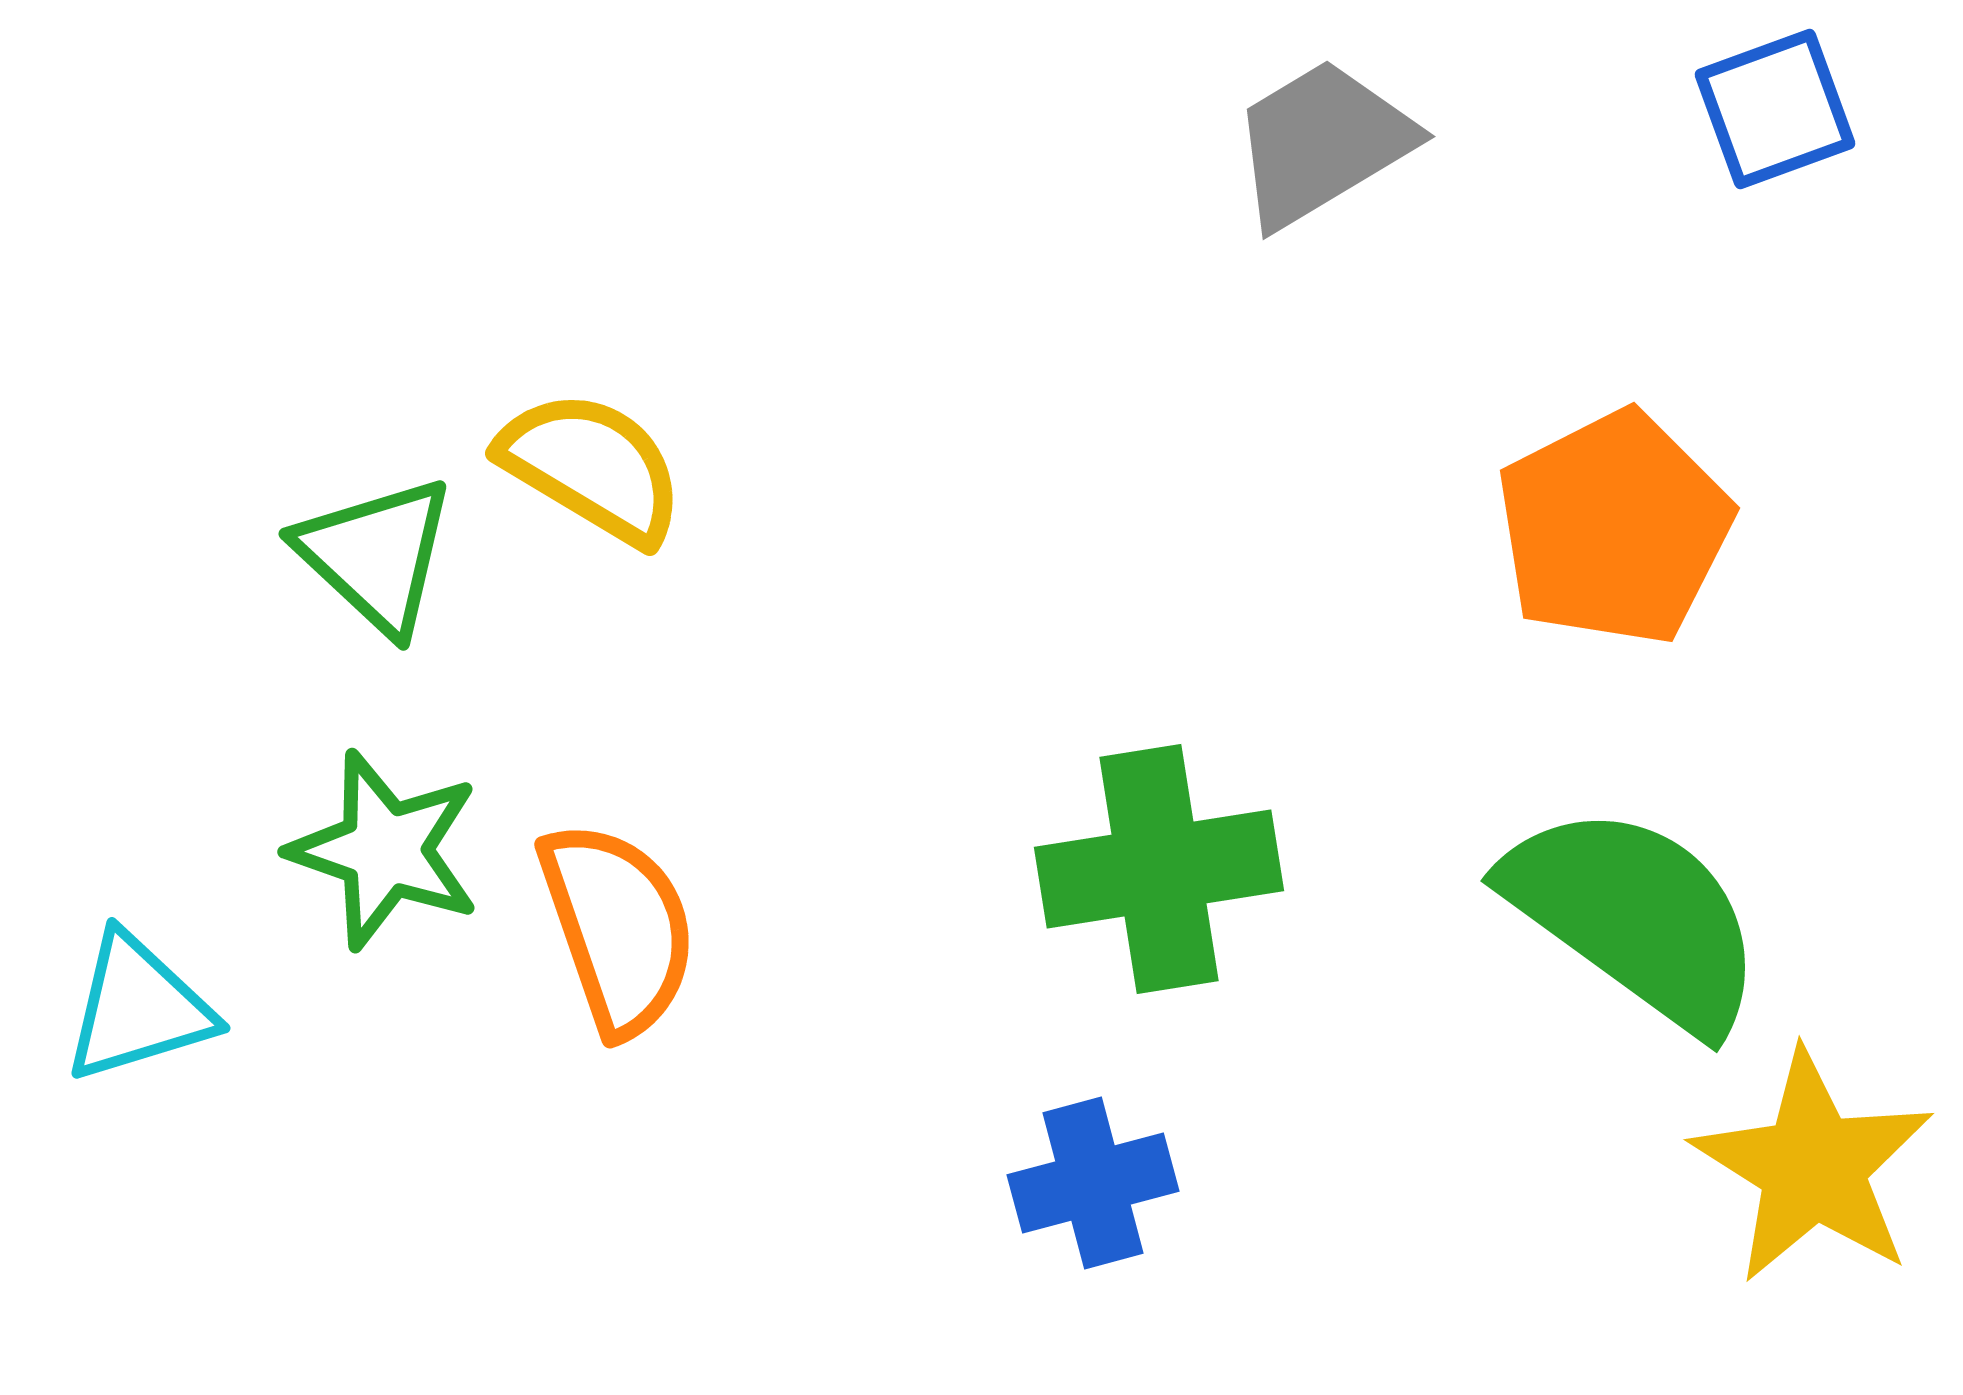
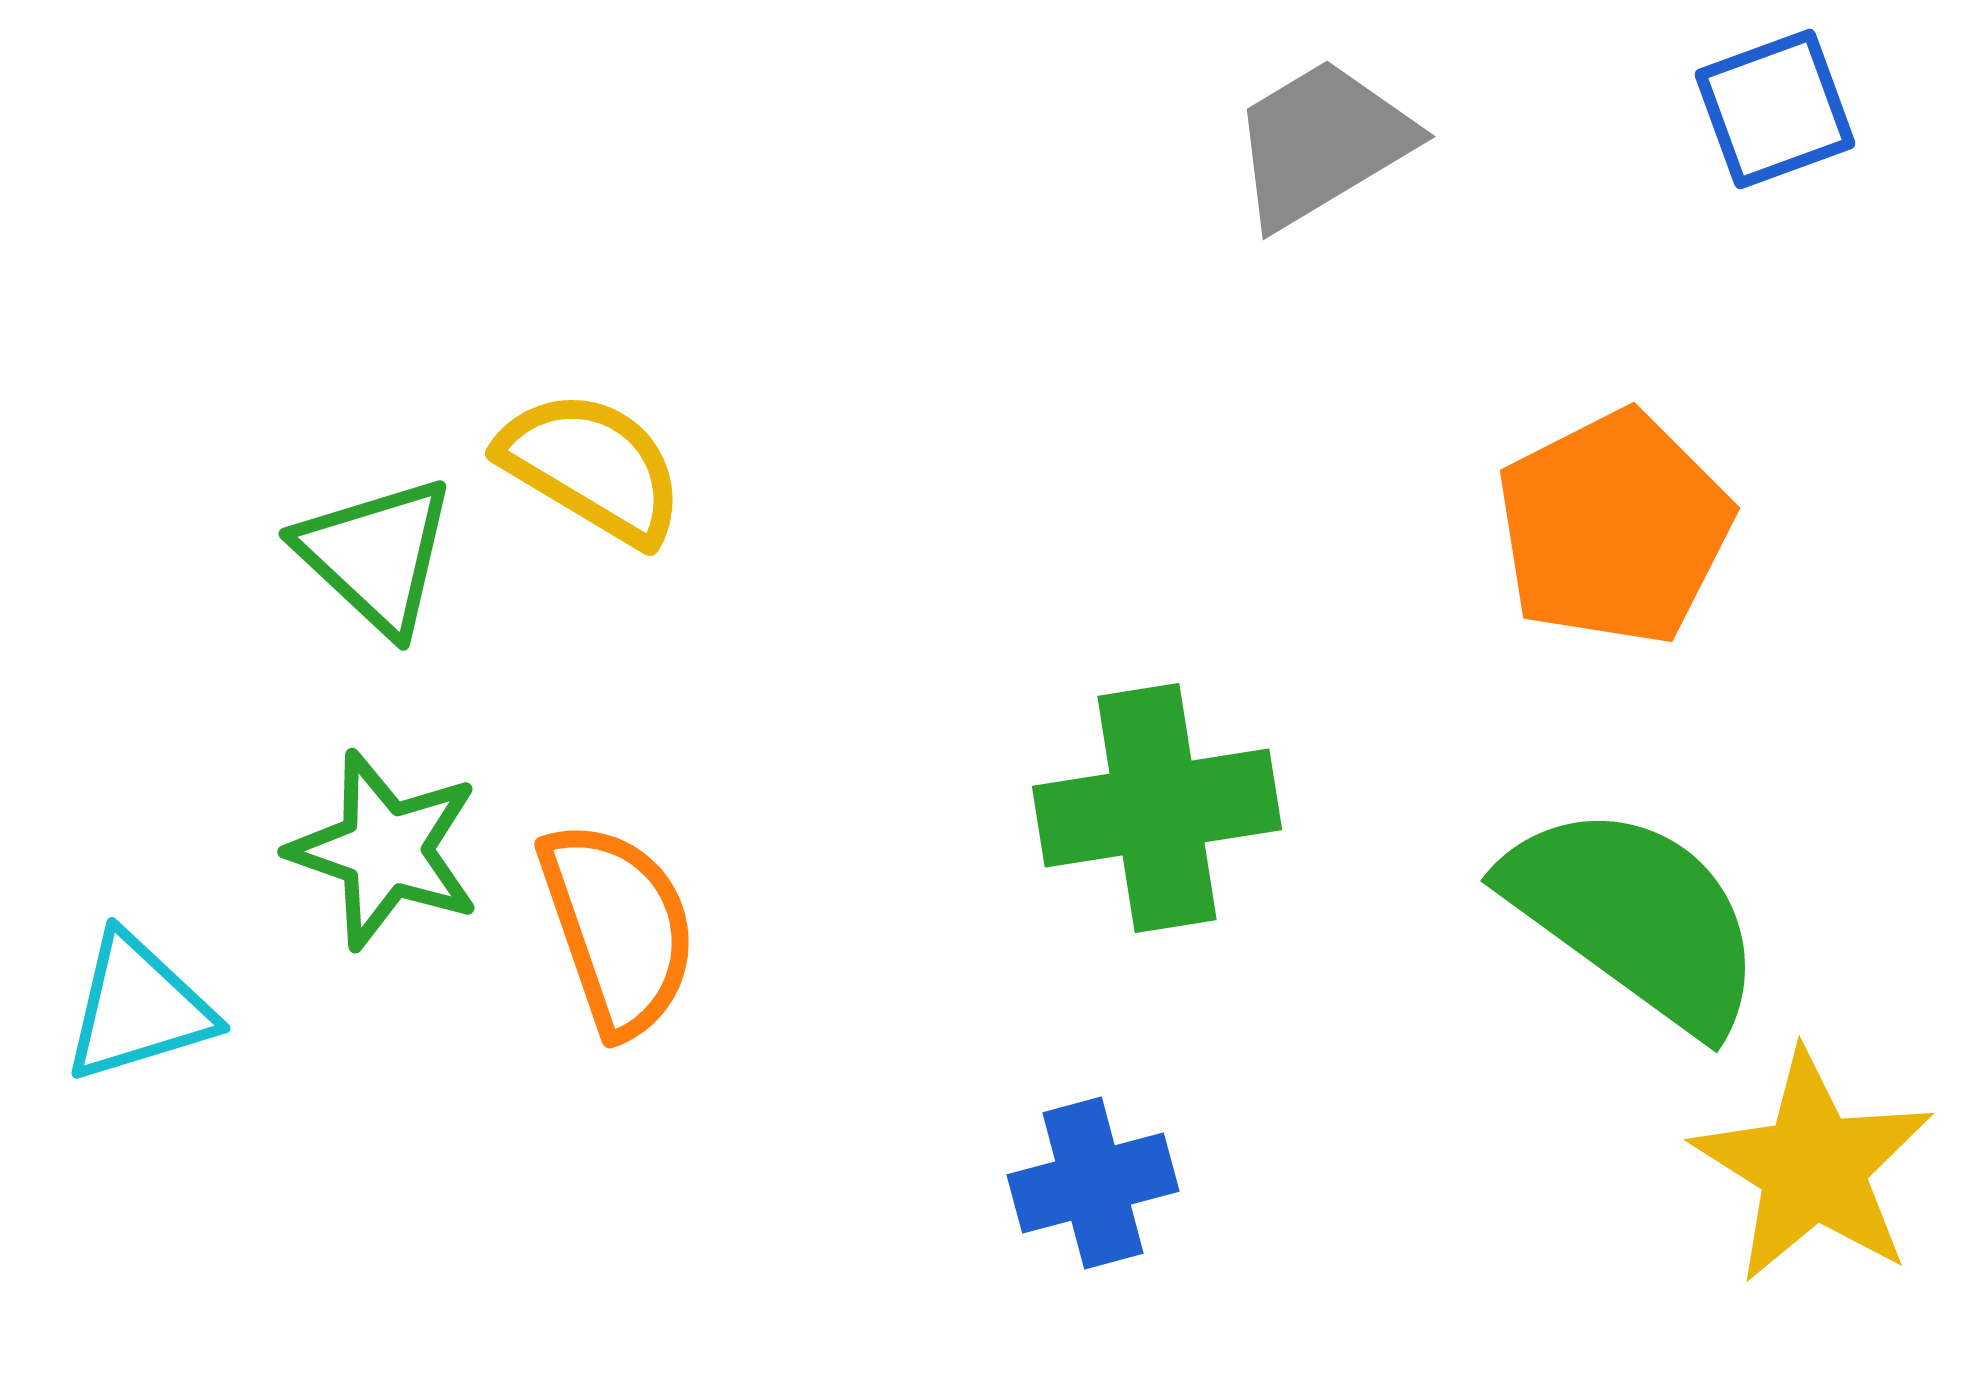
green cross: moved 2 px left, 61 px up
